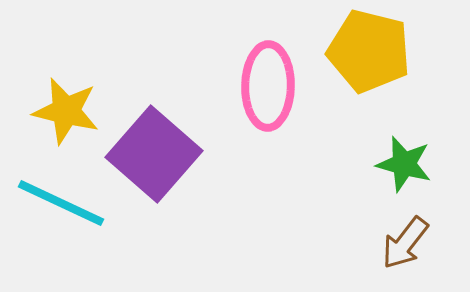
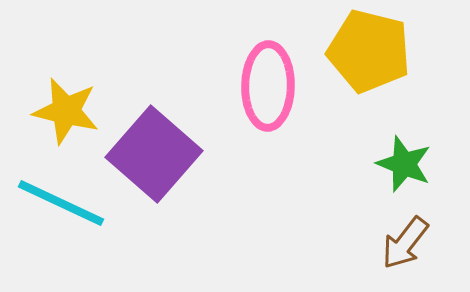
green star: rotated 6 degrees clockwise
